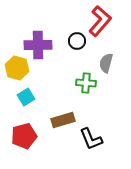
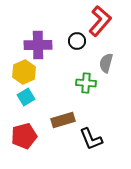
yellow hexagon: moved 7 px right, 4 px down; rotated 20 degrees clockwise
